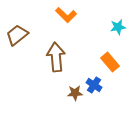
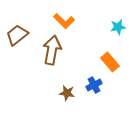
orange L-shape: moved 2 px left, 6 px down
brown arrow: moved 4 px left, 7 px up; rotated 16 degrees clockwise
blue cross: rotated 28 degrees clockwise
brown star: moved 8 px left; rotated 14 degrees clockwise
